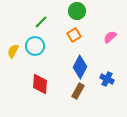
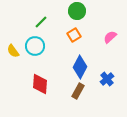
yellow semicircle: rotated 64 degrees counterclockwise
blue cross: rotated 24 degrees clockwise
